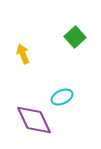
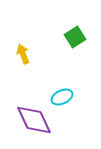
green square: rotated 10 degrees clockwise
